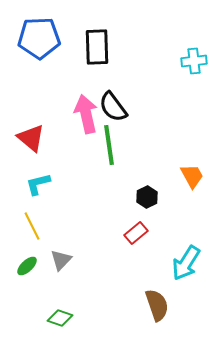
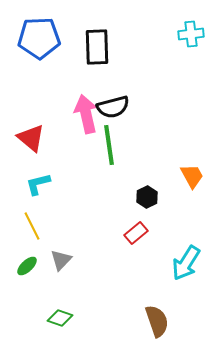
cyan cross: moved 3 px left, 27 px up
black semicircle: rotated 68 degrees counterclockwise
brown semicircle: moved 16 px down
